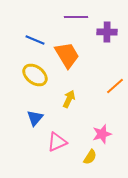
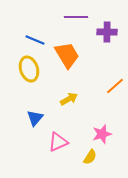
yellow ellipse: moved 6 px left, 6 px up; rotated 35 degrees clockwise
yellow arrow: rotated 36 degrees clockwise
pink triangle: moved 1 px right
